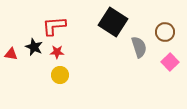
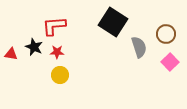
brown circle: moved 1 px right, 2 px down
